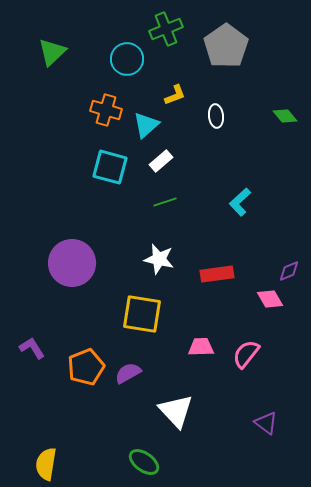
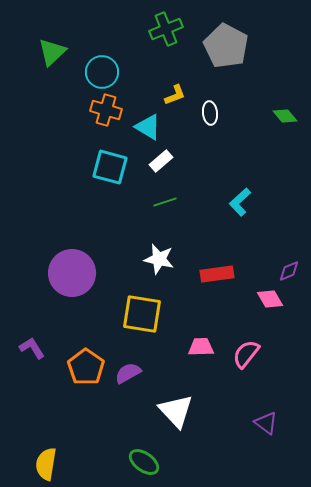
gray pentagon: rotated 9 degrees counterclockwise
cyan circle: moved 25 px left, 13 px down
white ellipse: moved 6 px left, 3 px up
cyan triangle: moved 2 px right, 2 px down; rotated 48 degrees counterclockwise
purple circle: moved 10 px down
orange pentagon: rotated 15 degrees counterclockwise
